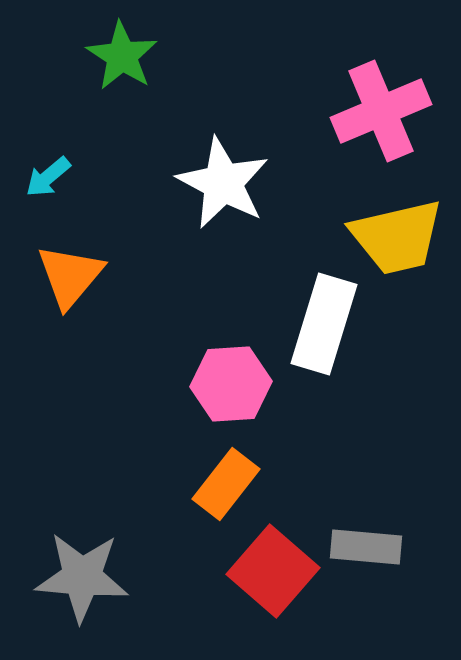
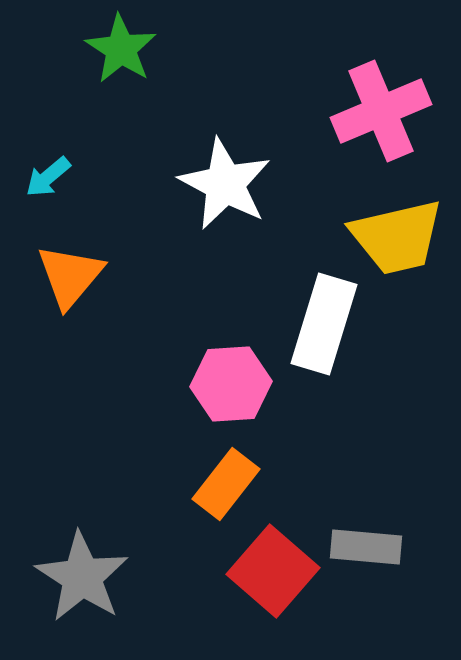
green star: moved 1 px left, 7 px up
white star: moved 2 px right, 1 px down
gray star: rotated 28 degrees clockwise
